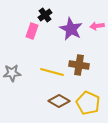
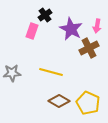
pink arrow: rotated 72 degrees counterclockwise
brown cross: moved 10 px right, 17 px up; rotated 36 degrees counterclockwise
yellow line: moved 1 px left
